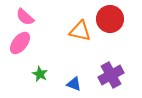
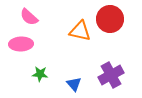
pink semicircle: moved 4 px right
pink ellipse: moved 1 px right, 1 px down; rotated 50 degrees clockwise
green star: rotated 21 degrees counterclockwise
blue triangle: rotated 28 degrees clockwise
